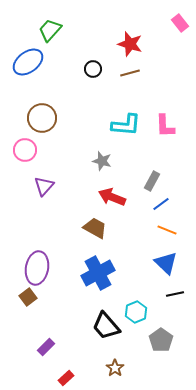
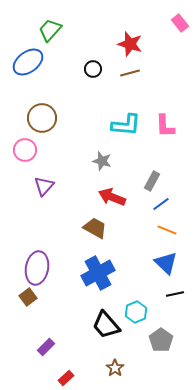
black trapezoid: moved 1 px up
